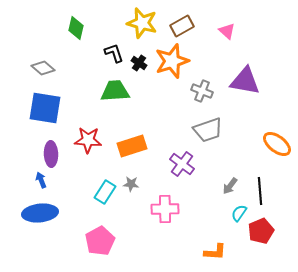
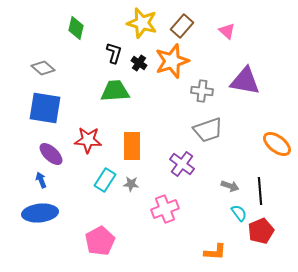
brown rectangle: rotated 20 degrees counterclockwise
black L-shape: rotated 35 degrees clockwise
gray cross: rotated 15 degrees counterclockwise
orange rectangle: rotated 72 degrees counterclockwise
purple ellipse: rotated 45 degrees counterclockwise
gray arrow: rotated 108 degrees counterclockwise
cyan rectangle: moved 12 px up
pink cross: rotated 20 degrees counterclockwise
cyan semicircle: rotated 108 degrees clockwise
